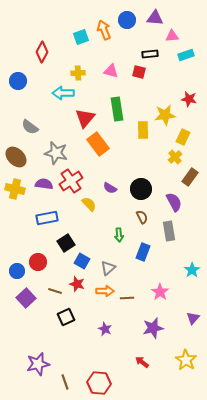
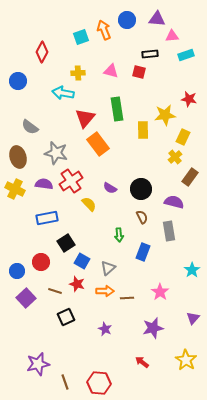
purple triangle at (155, 18): moved 2 px right, 1 px down
cyan arrow at (63, 93): rotated 10 degrees clockwise
brown ellipse at (16, 157): moved 2 px right; rotated 30 degrees clockwise
yellow cross at (15, 189): rotated 12 degrees clockwise
purple semicircle at (174, 202): rotated 48 degrees counterclockwise
red circle at (38, 262): moved 3 px right
